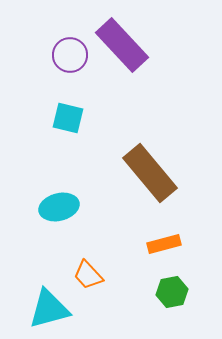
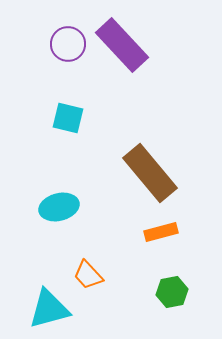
purple circle: moved 2 px left, 11 px up
orange rectangle: moved 3 px left, 12 px up
